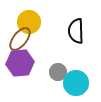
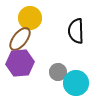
yellow circle: moved 1 px right, 4 px up
